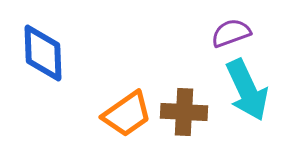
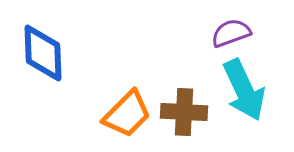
cyan arrow: moved 3 px left
orange trapezoid: rotated 10 degrees counterclockwise
